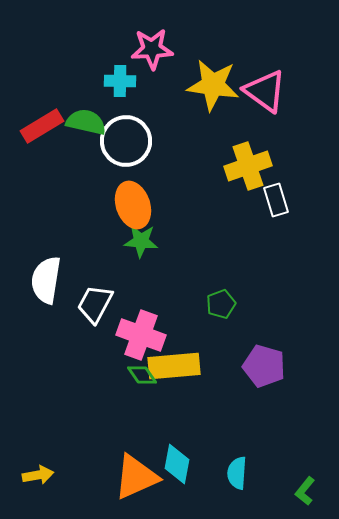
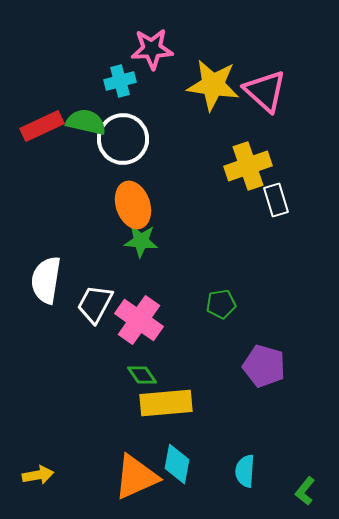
cyan cross: rotated 16 degrees counterclockwise
pink triangle: rotated 6 degrees clockwise
red rectangle: rotated 6 degrees clockwise
white circle: moved 3 px left, 2 px up
green pentagon: rotated 12 degrees clockwise
pink cross: moved 2 px left, 15 px up; rotated 15 degrees clockwise
yellow rectangle: moved 8 px left, 37 px down
cyan semicircle: moved 8 px right, 2 px up
